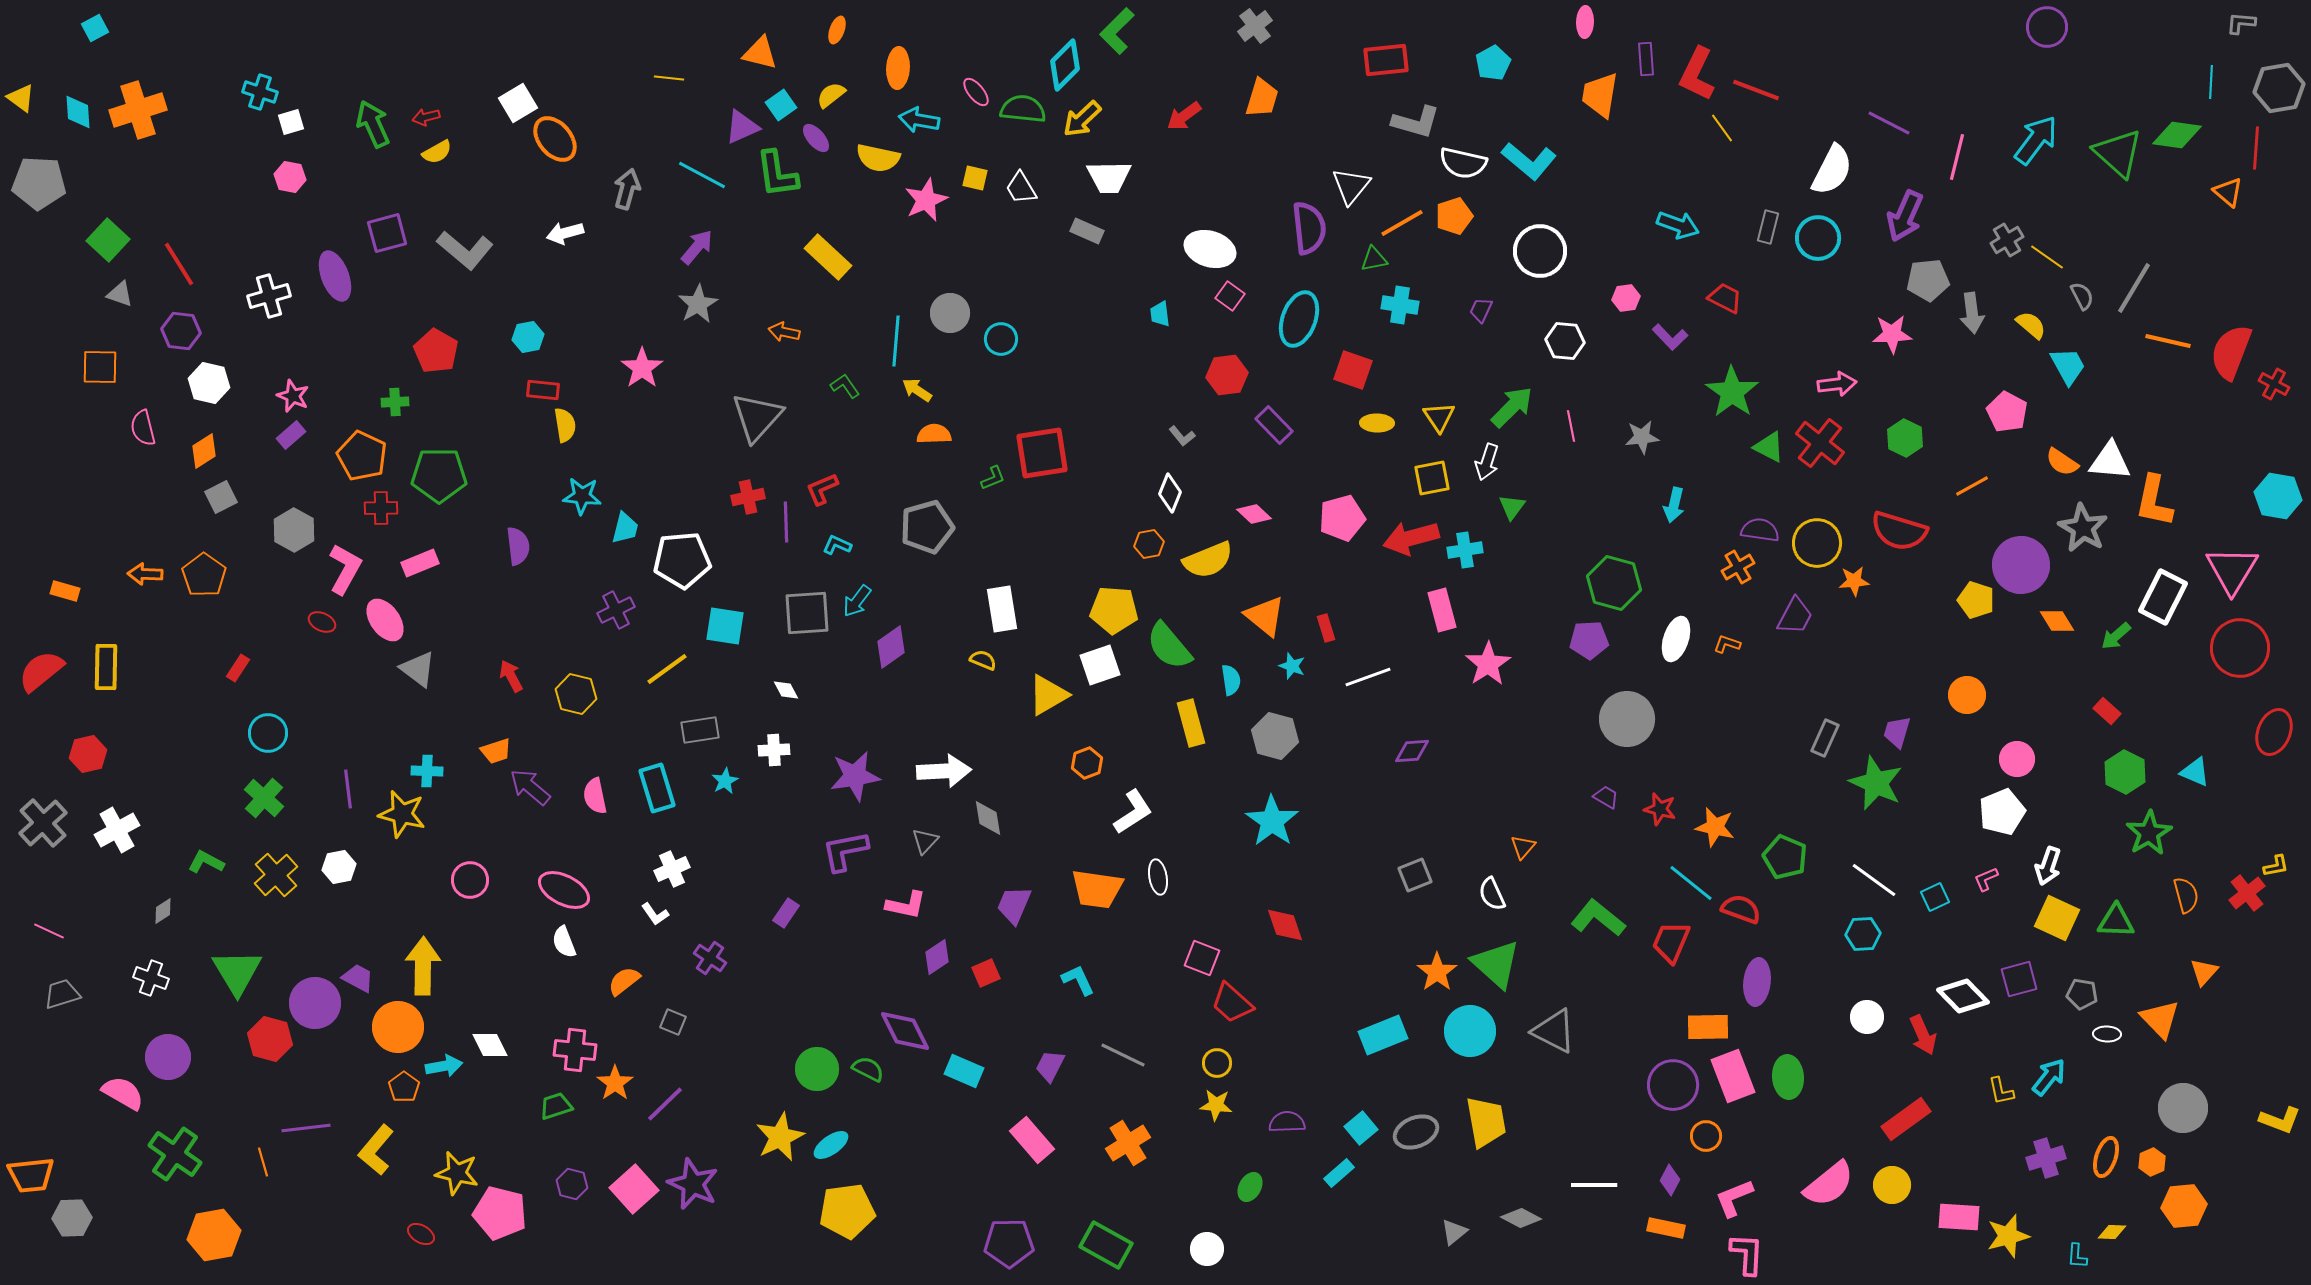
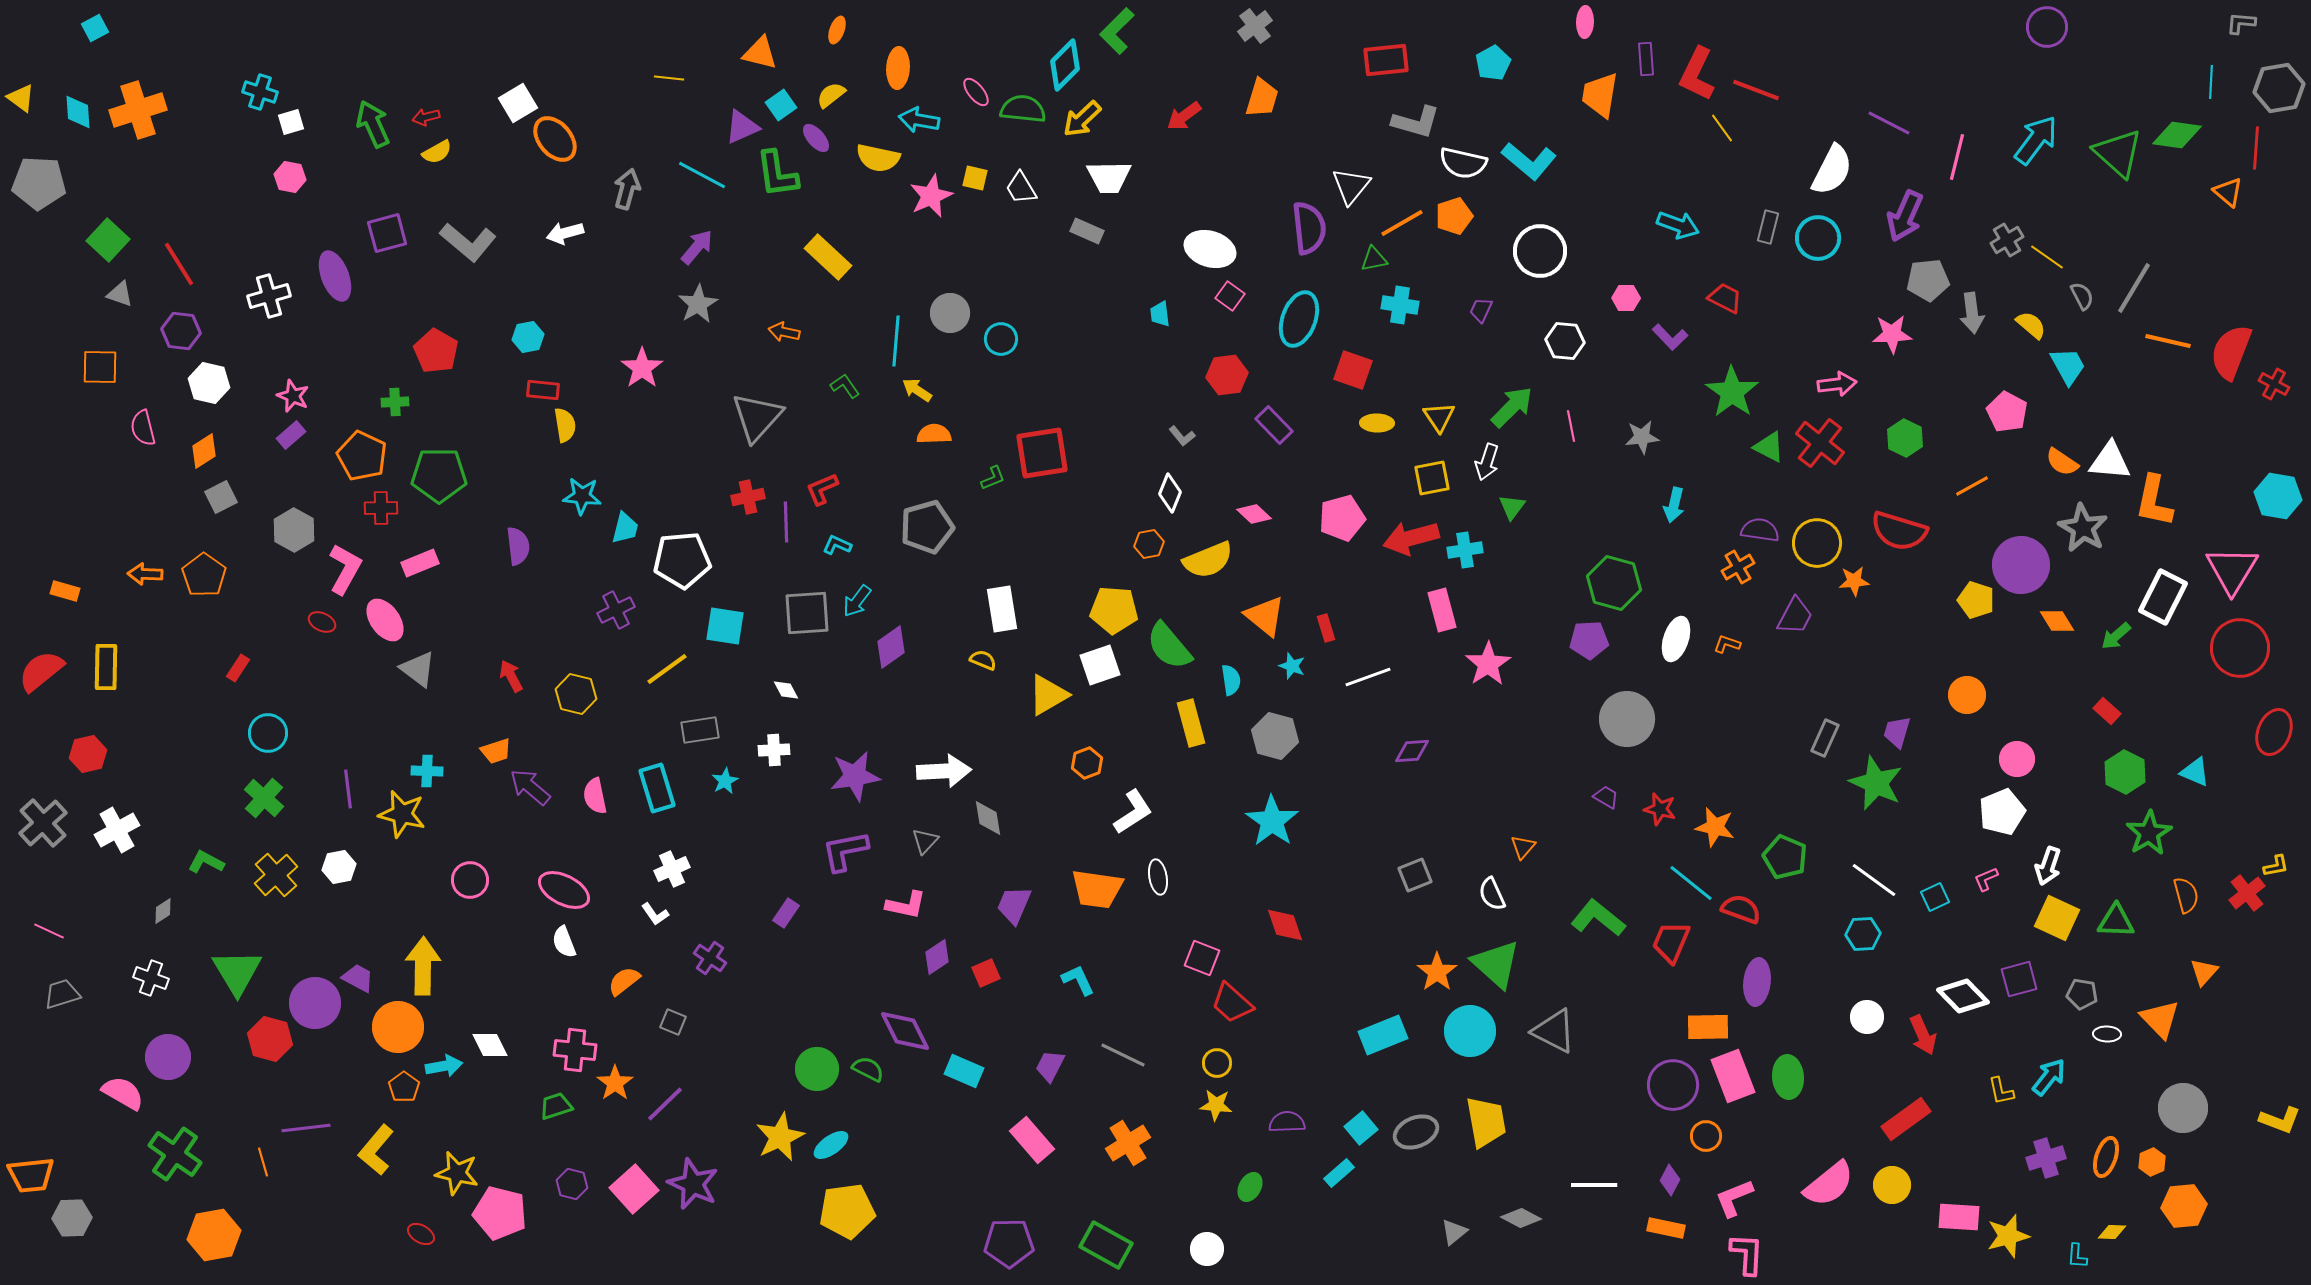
pink star at (926, 200): moved 5 px right, 4 px up
gray L-shape at (465, 250): moved 3 px right, 8 px up
pink hexagon at (1626, 298): rotated 8 degrees clockwise
